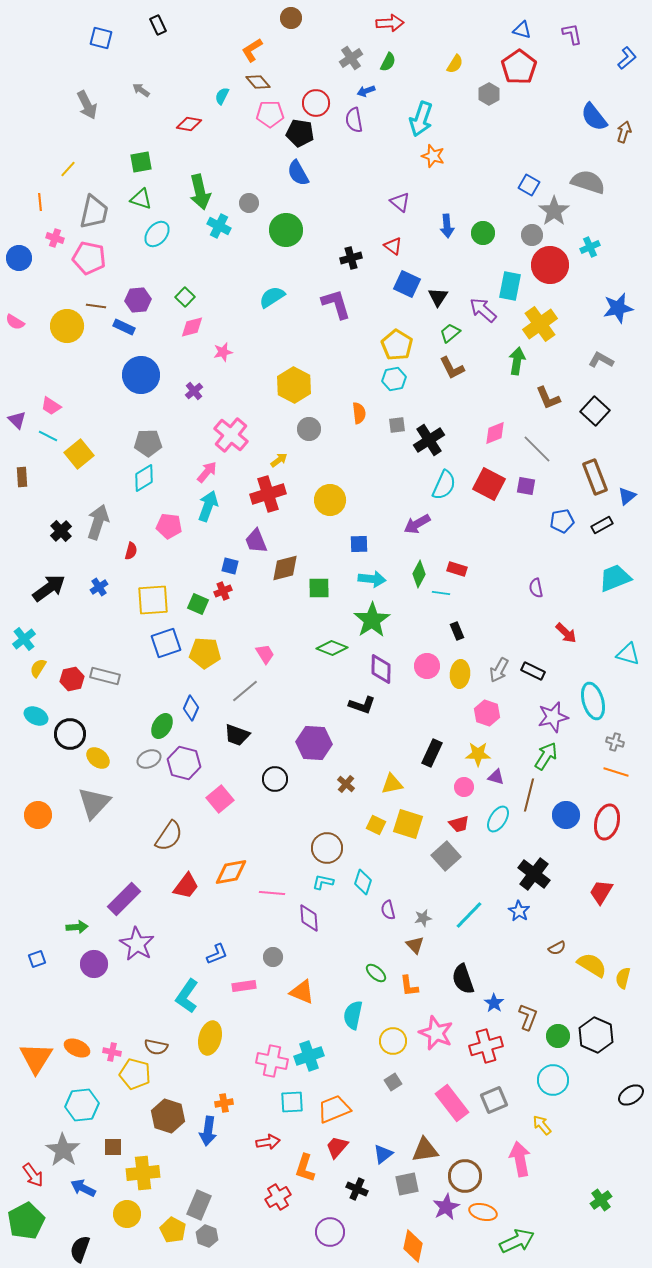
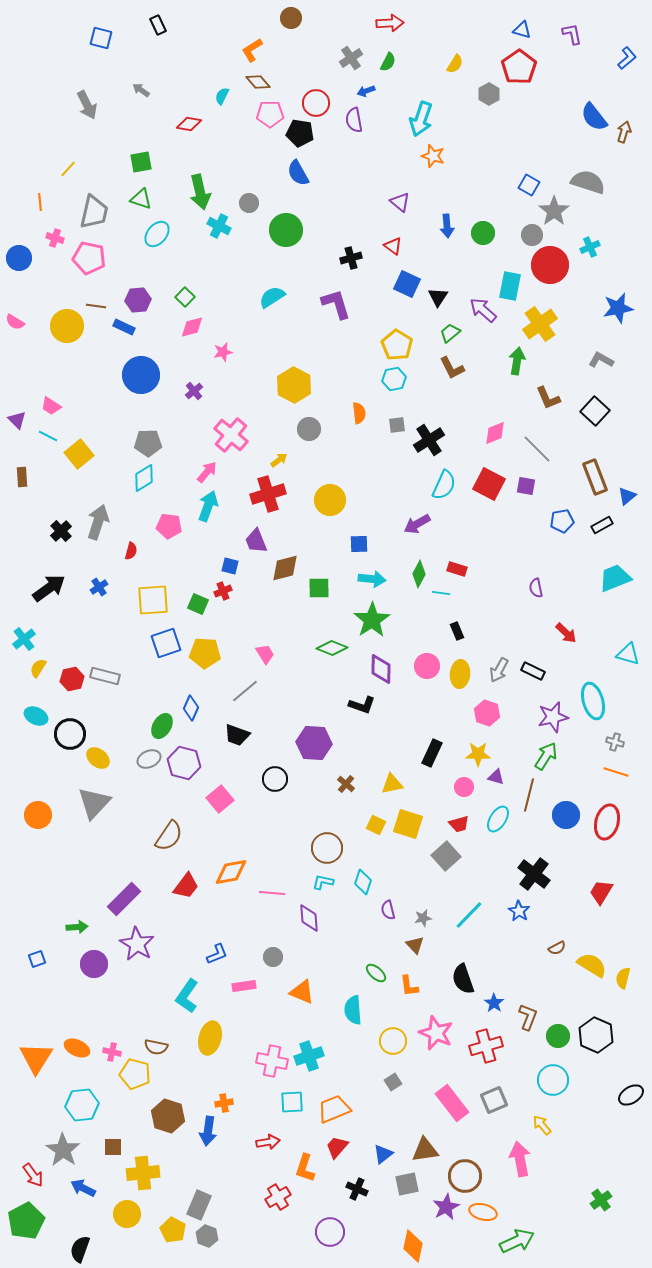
cyan semicircle at (353, 1015): moved 5 px up; rotated 16 degrees counterclockwise
